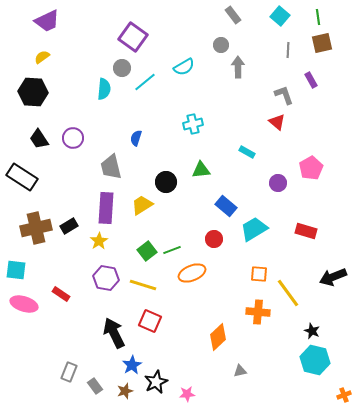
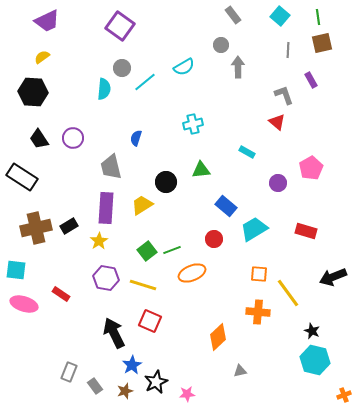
purple square at (133, 37): moved 13 px left, 11 px up
